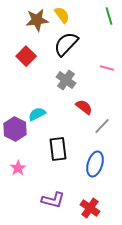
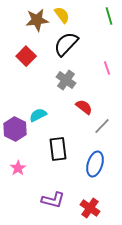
pink line: rotated 56 degrees clockwise
cyan semicircle: moved 1 px right, 1 px down
